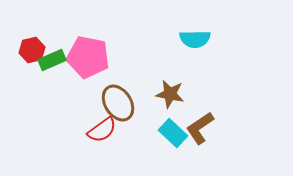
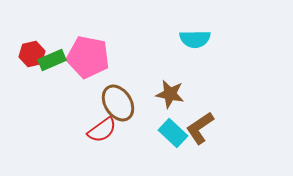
red hexagon: moved 4 px down
